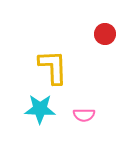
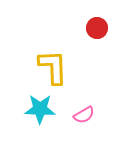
red circle: moved 8 px left, 6 px up
pink semicircle: rotated 30 degrees counterclockwise
